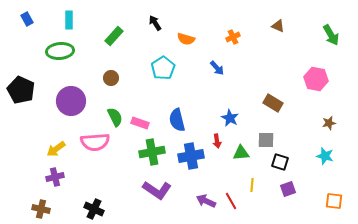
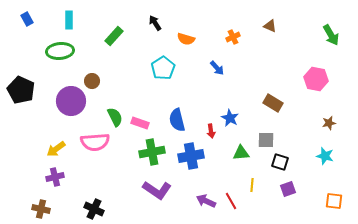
brown triangle: moved 8 px left
brown circle: moved 19 px left, 3 px down
red arrow: moved 6 px left, 10 px up
